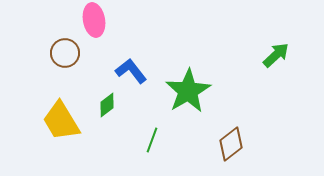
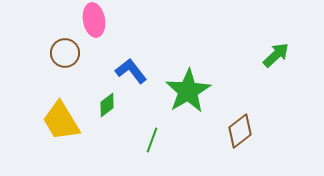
brown diamond: moved 9 px right, 13 px up
